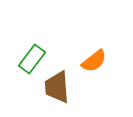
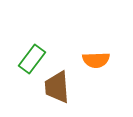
orange semicircle: moved 2 px right, 1 px up; rotated 36 degrees clockwise
